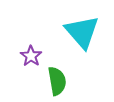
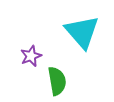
purple star: rotated 15 degrees clockwise
